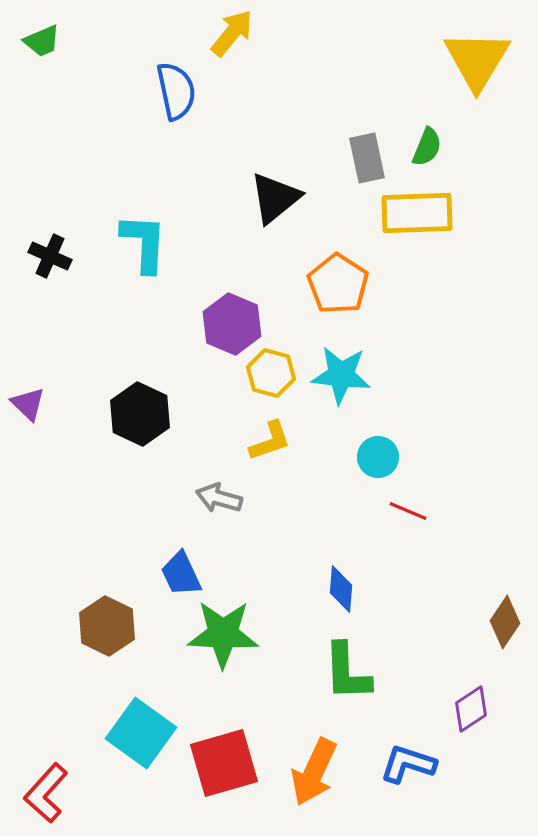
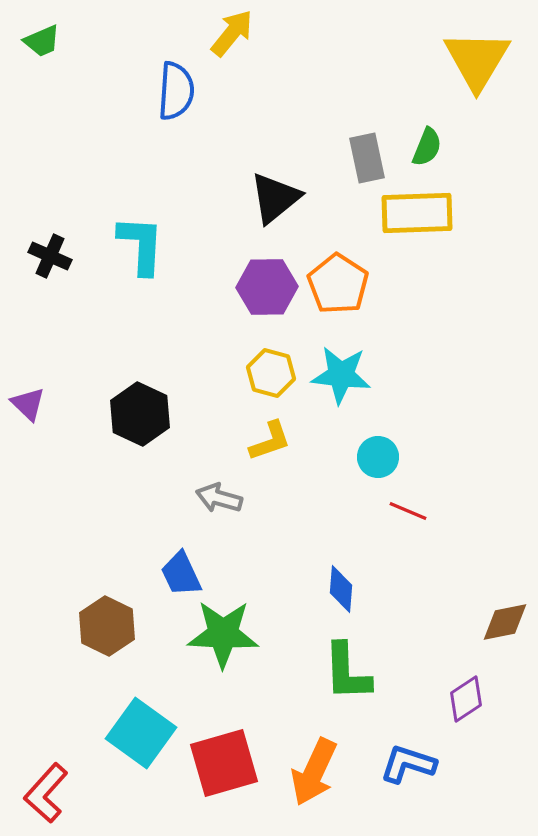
blue semicircle: rotated 16 degrees clockwise
cyan L-shape: moved 3 px left, 2 px down
purple hexagon: moved 35 px right, 37 px up; rotated 24 degrees counterclockwise
brown diamond: rotated 45 degrees clockwise
purple diamond: moved 5 px left, 10 px up
